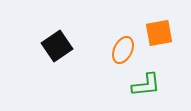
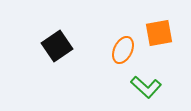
green L-shape: moved 2 px down; rotated 48 degrees clockwise
